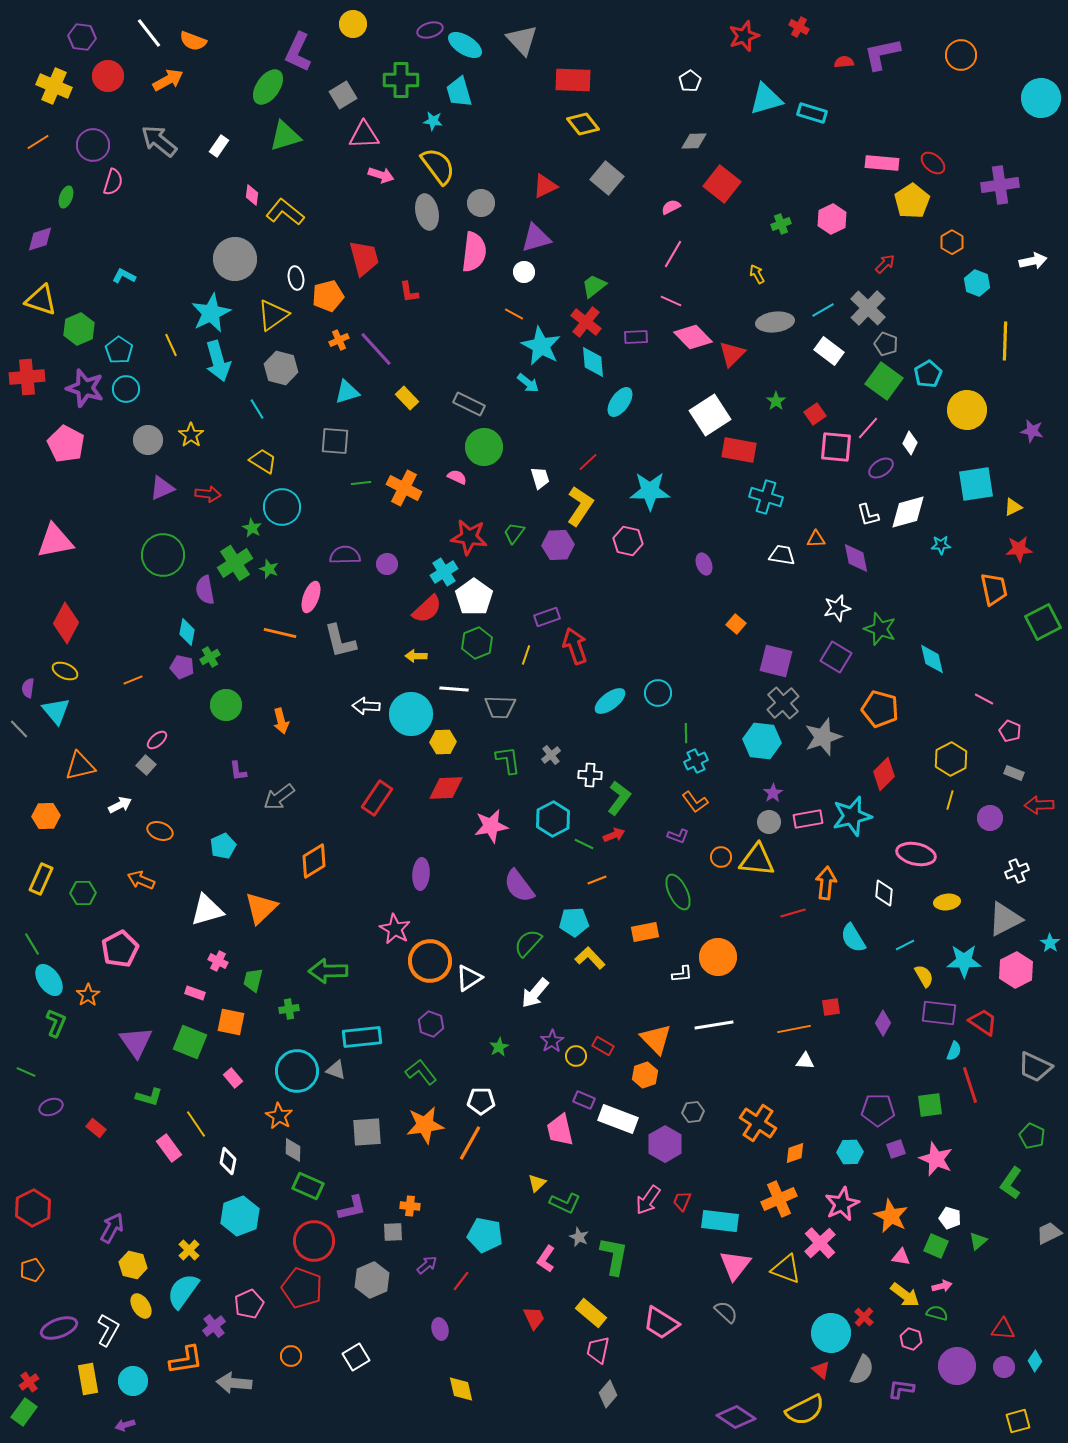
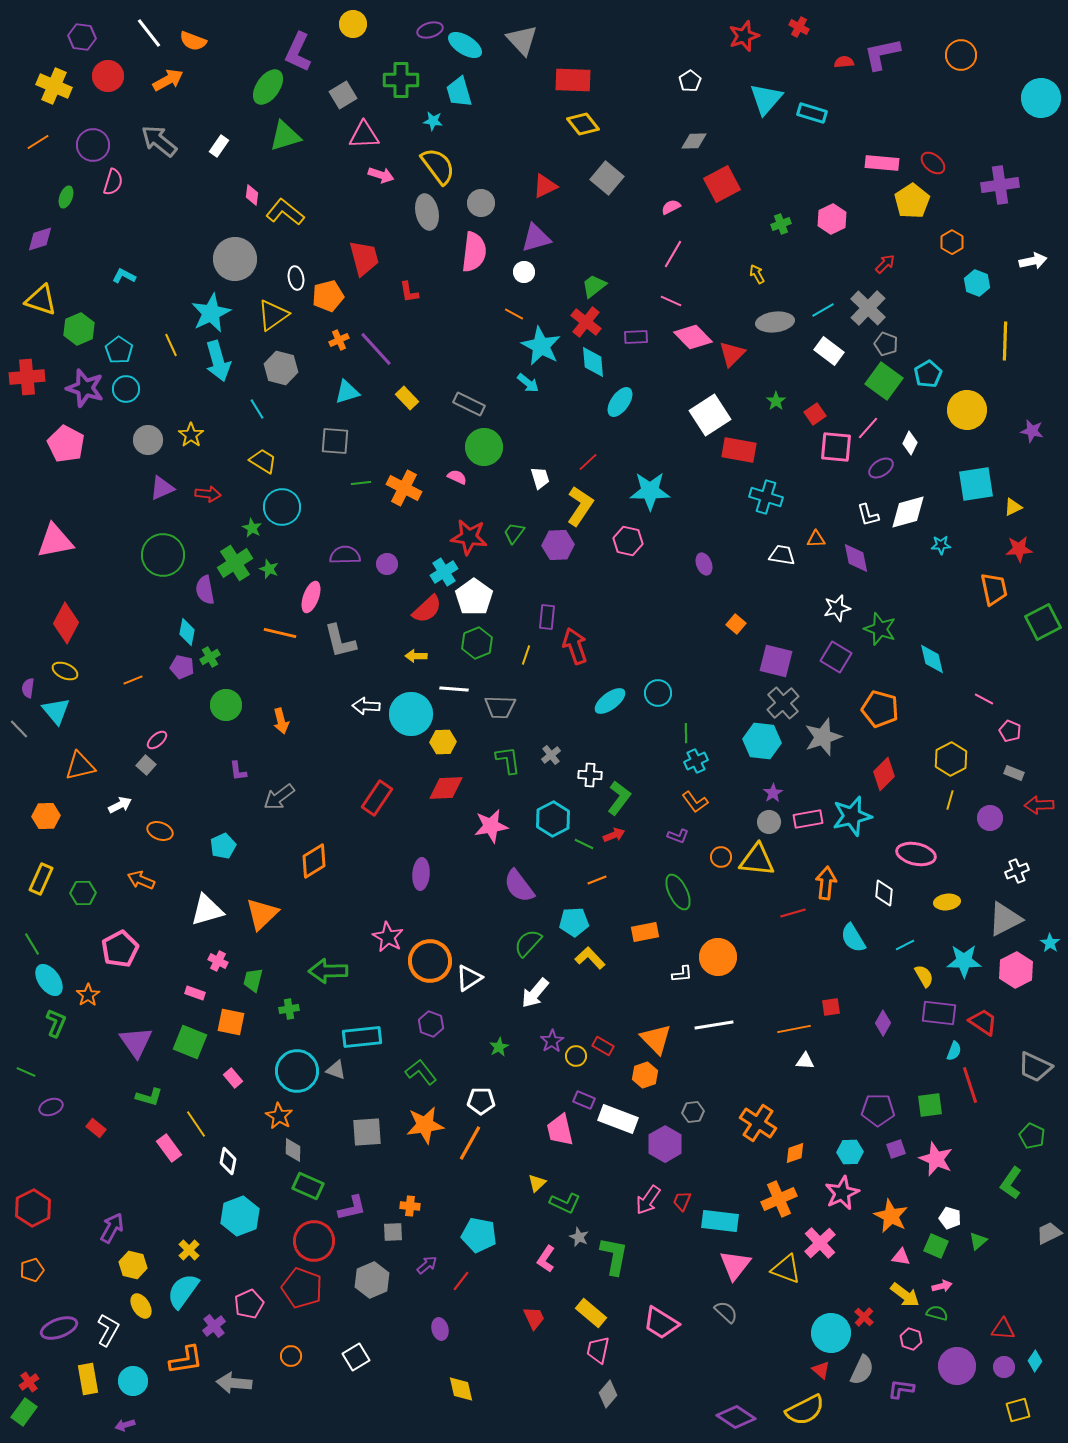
cyan triangle at (766, 99): rotated 33 degrees counterclockwise
red square at (722, 184): rotated 24 degrees clockwise
purple rectangle at (547, 617): rotated 65 degrees counterclockwise
orange triangle at (261, 908): moved 1 px right, 6 px down
pink star at (395, 929): moved 7 px left, 8 px down
pink star at (842, 1204): moved 11 px up
cyan pentagon at (485, 1235): moved 6 px left
yellow square at (1018, 1421): moved 11 px up
